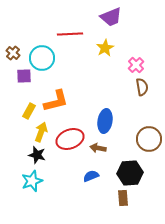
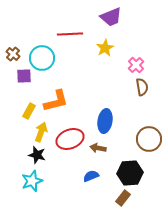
brown cross: moved 1 px down
brown rectangle: rotated 42 degrees clockwise
